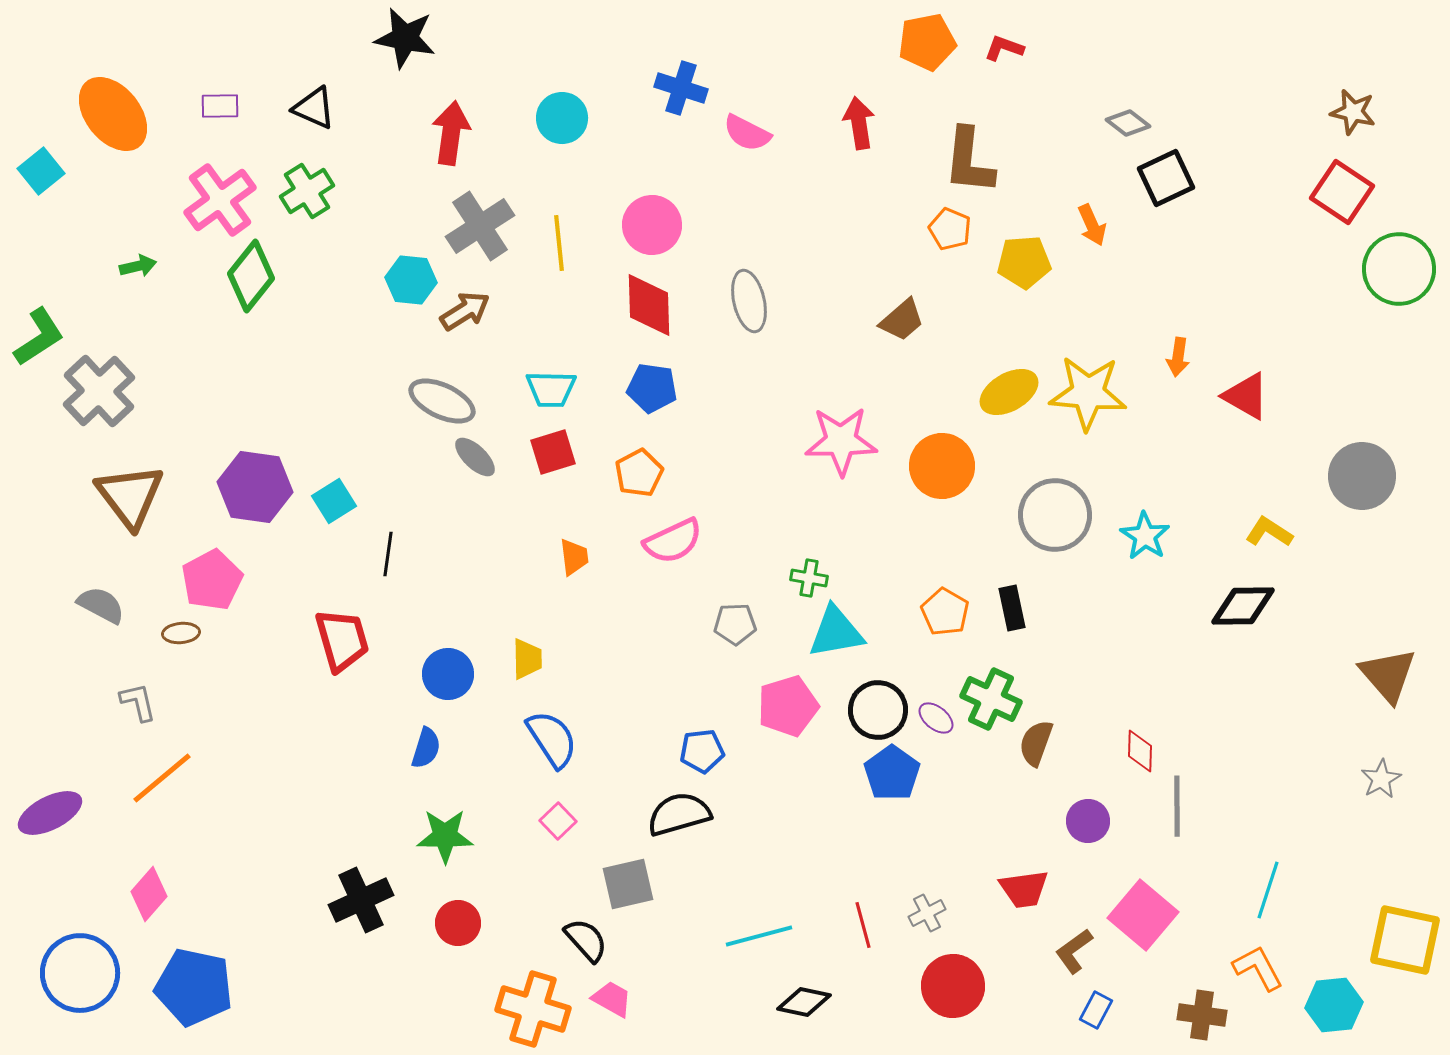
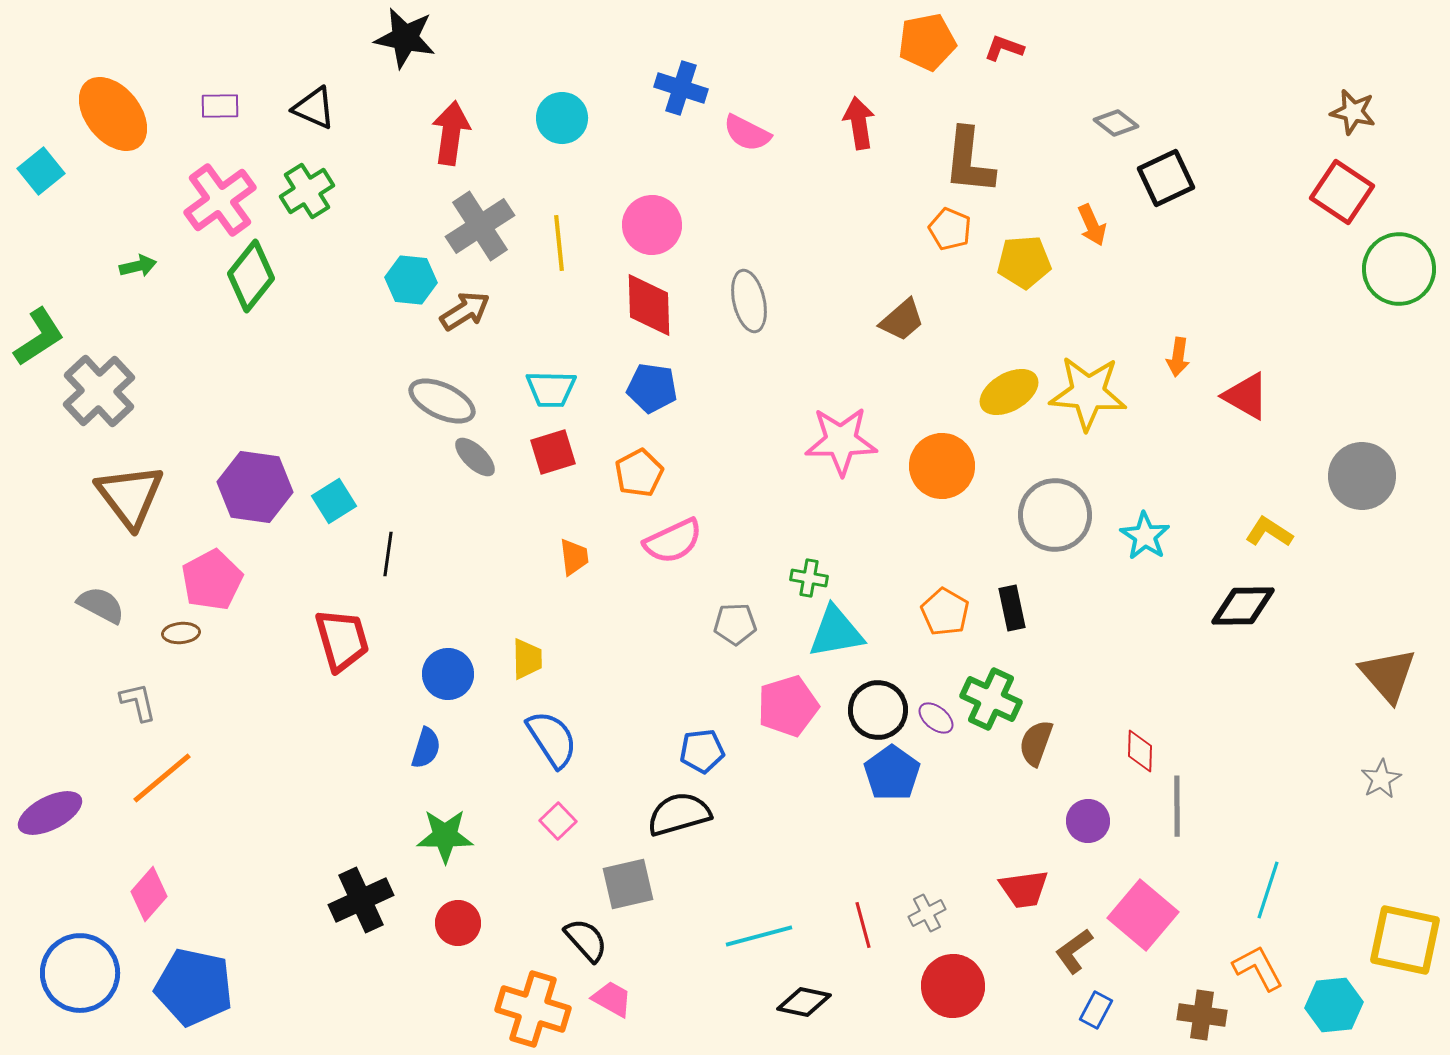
gray diamond at (1128, 123): moved 12 px left
